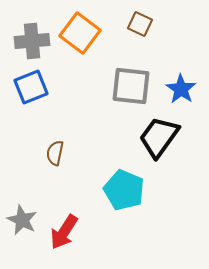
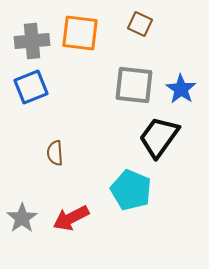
orange square: rotated 30 degrees counterclockwise
gray square: moved 3 px right, 1 px up
brown semicircle: rotated 15 degrees counterclockwise
cyan pentagon: moved 7 px right
gray star: moved 2 px up; rotated 12 degrees clockwise
red arrow: moved 7 px right, 14 px up; rotated 30 degrees clockwise
